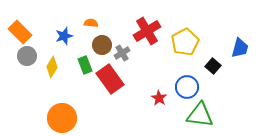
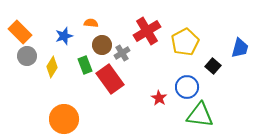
orange circle: moved 2 px right, 1 px down
